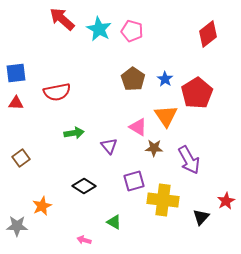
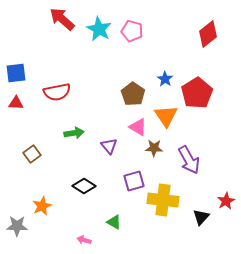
brown pentagon: moved 15 px down
brown square: moved 11 px right, 4 px up
